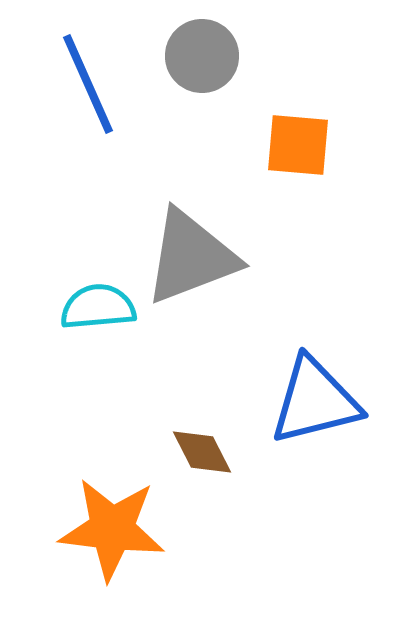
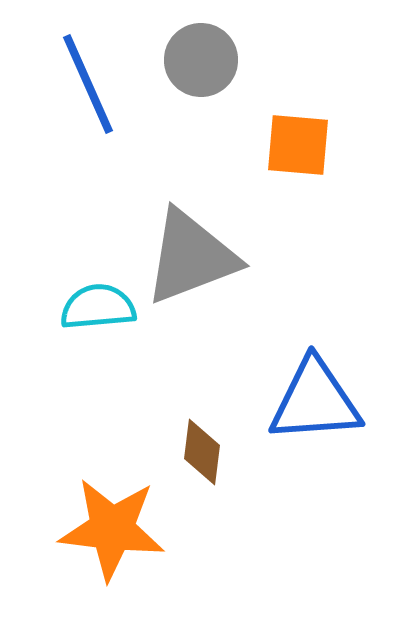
gray circle: moved 1 px left, 4 px down
blue triangle: rotated 10 degrees clockwise
brown diamond: rotated 34 degrees clockwise
